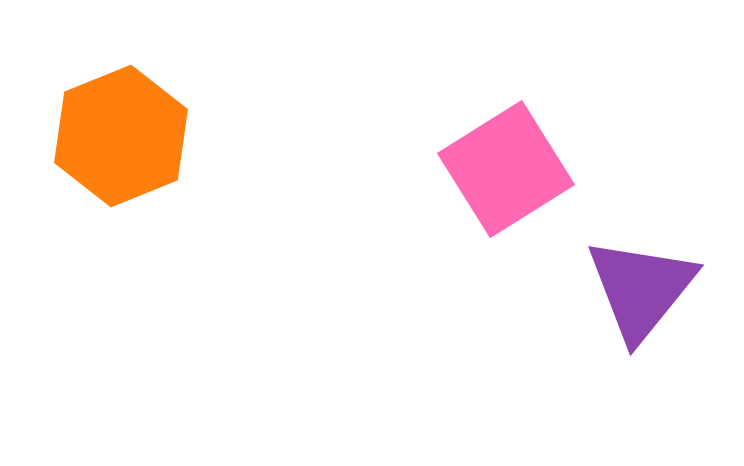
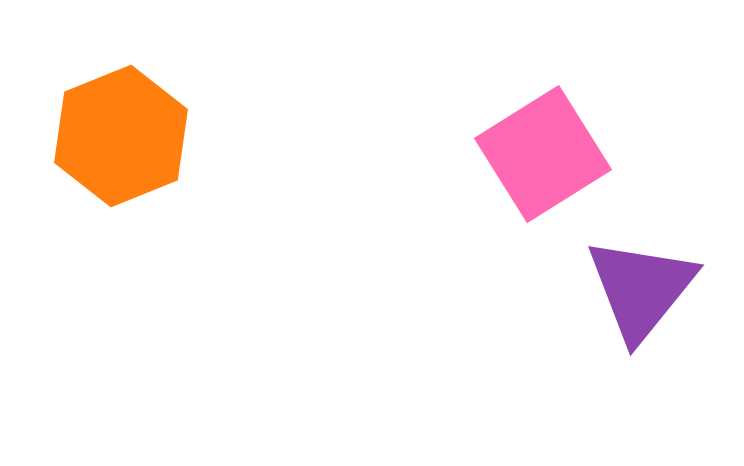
pink square: moved 37 px right, 15 px up
